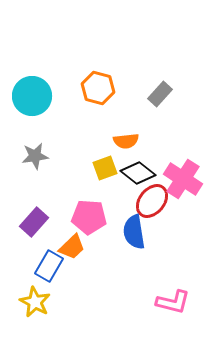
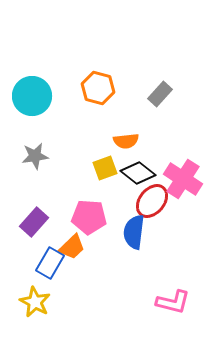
blue semicircle: rotated 16 degrees clockwise
blue rectangle: moved 1 px right, 3 px up
